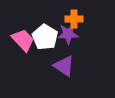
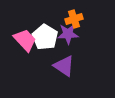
orange cross: rotated 18 degrees counterclockwise
pink trapezoid: moved 2 px right
